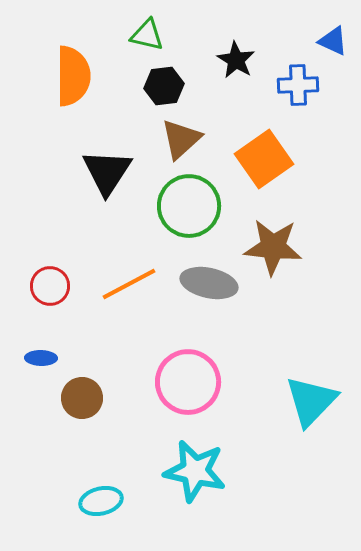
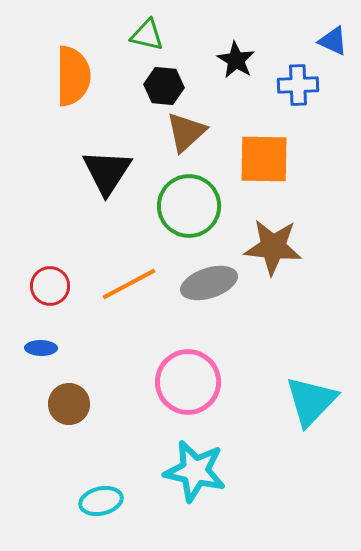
black hexagon: rotated 12 degrees clockwise
brown triangle: moved 5 px right, 7 px up
orange square: rotated 36 degrees clockwise
gray ellipse: rotated 30 degrees counterclockwise
blue ellipse: moved 10 px up
brown circle: moved 13 px left, 6 px down
